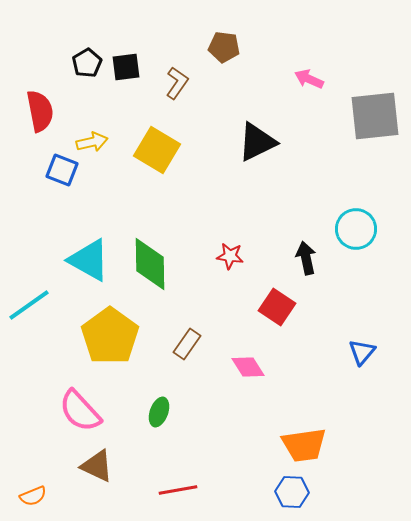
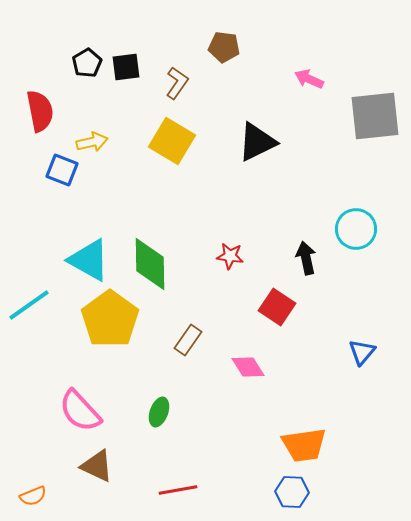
yellow square: moved 15 px right, 9 px up
yellow pentagon: moved 17 px up
brown rectangle: moved 1 px right, 4 px up
